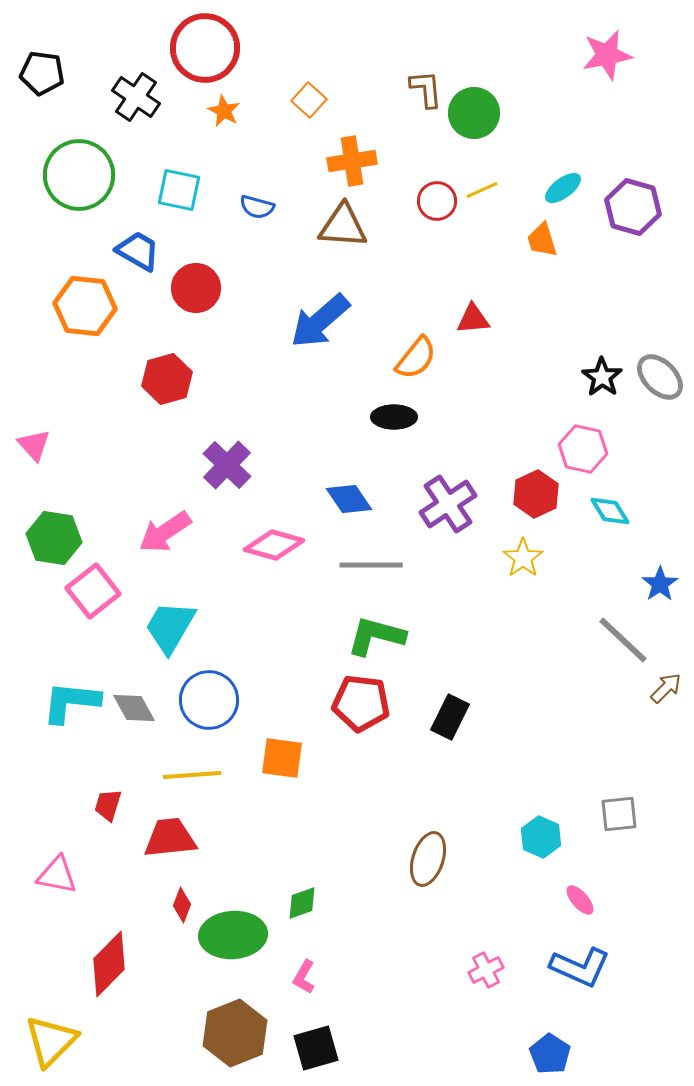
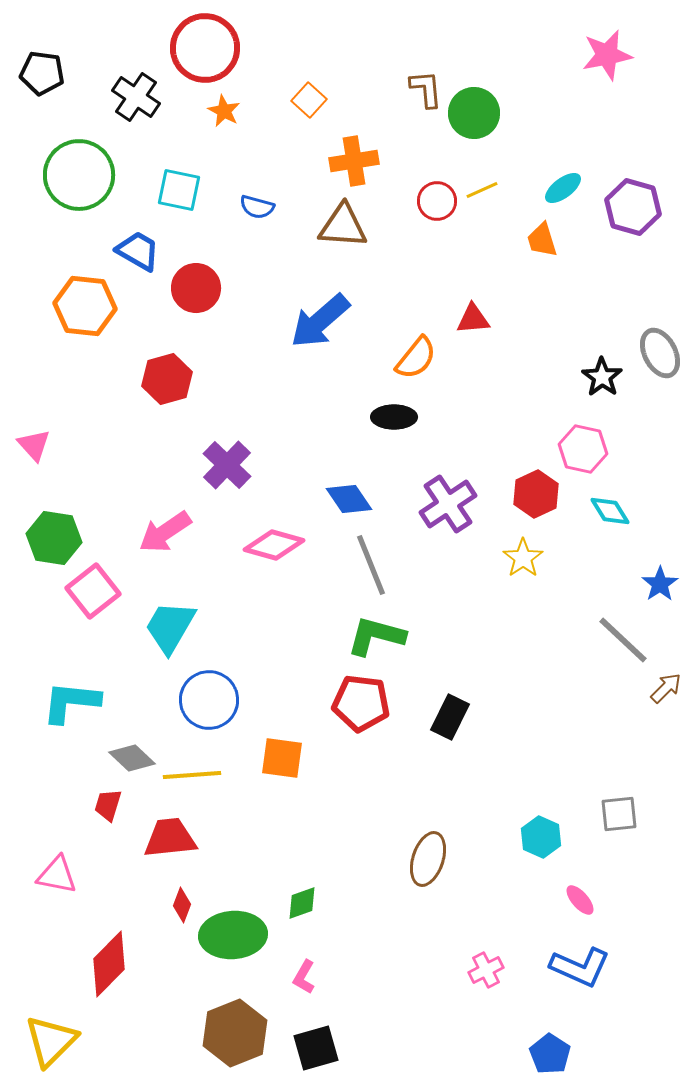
orange cross at (352, 161): moved 2 px right
gray ellipse at (660, 377): moved 24 px up; rotated 18 degrees clockwise
gray line at (371, 565): rotated 68 degrees clockwise
gray diamond at (134, 708): moved 2 px left, 50 px down; rotated 18 degrees counterclockwise
